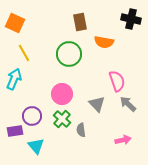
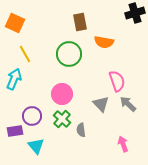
black cross: moved 4 px right, 6 px up; rotated 30 degrees counterclockwise
yellow line: moved 1 px right, 1 px down
gray triangle: moved 4 px right
pink arrow: moved 4 px down; rotated 98 degrees counterclockwise
